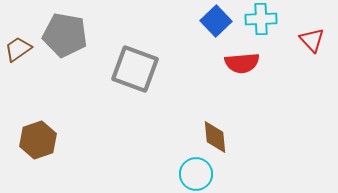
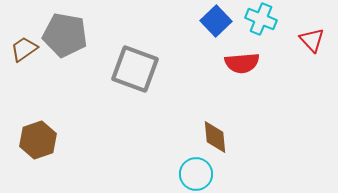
cyan cross: rotated 24 degrees clockwise
brown trapezoid: moved 6 px right
